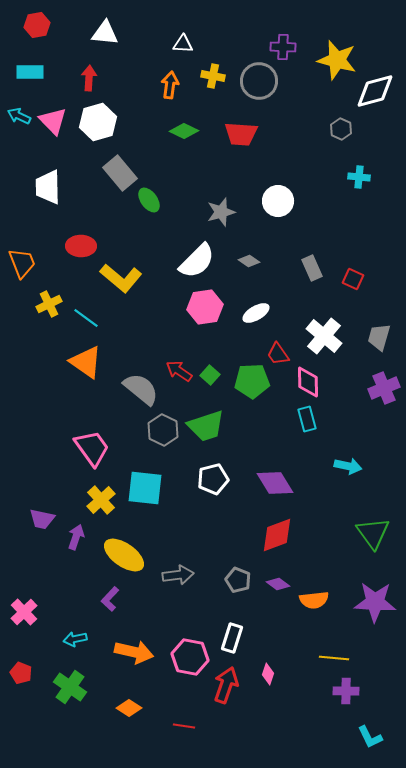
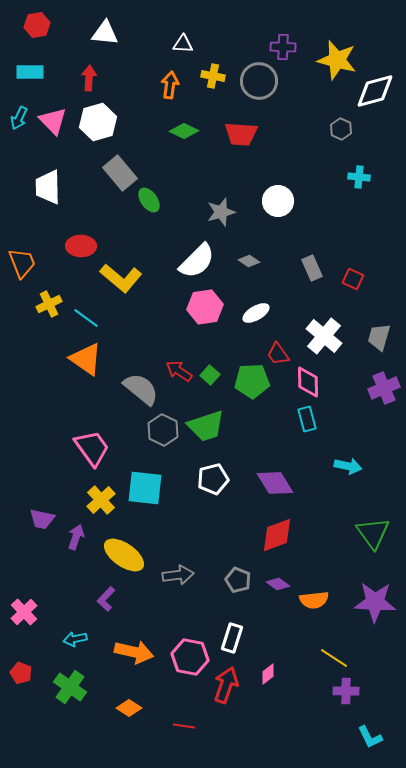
cyan arrow at (19, 116): moved 2 px down; rotated 90 degrees counterclockwise
orange triangle at (86, 362): moved 3 px up
purple L-shape at (110, 599): moved 4 px left
yellow line at (334, 658): rotated 28 degrees clockwise
pink diamond at (268, 674): rotated 35 degrees clockwise
